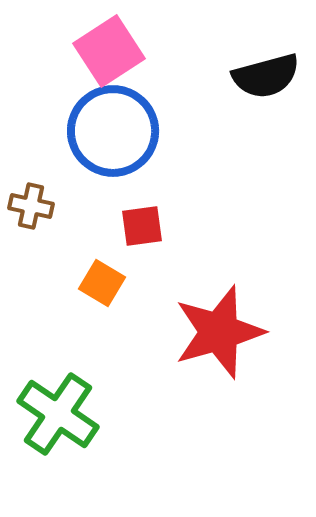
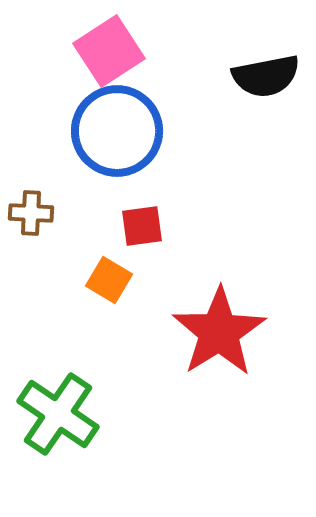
black semicircle: rotated 4 degrees clockwise
blue circle: moved 4 px right
brown cross: moved 7 px down; rotated 9 degrees counterclockwise
orange square: moved 7 px right, 3 px up
red star: rotated 16 degrees counterclockwise
